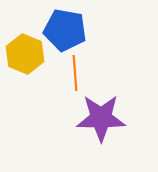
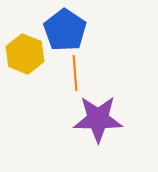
blue pentagon: rotated 24 degrees clockwise
purple star: moved 3 px left, 1 px down
